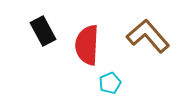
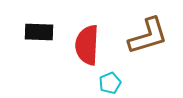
black rectangle: moved 4 px left, 1 px down; rotated 60 degrees counterclockwise
brown L-shape: rotated 114 degrees clockwise
